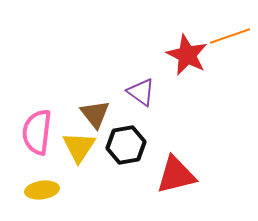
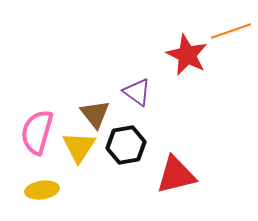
orange line: moved 1 px right, 5 px up
purple triangle: moved 4 px left
pink semicircle: rotated 9 degrees clockwise
